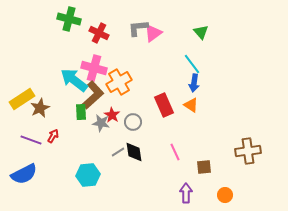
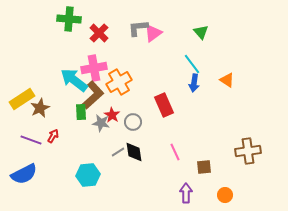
green cross: rotated 10 degrees counterclockwise
red cross: rotated 18 degrees clockwise
pink cross: rotated 25 degrees counterclockwise
orange triangle: moved 36 px right, 25 px up
